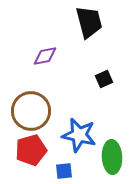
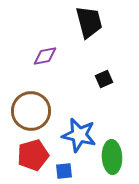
red pentagon: moved 2 px right, 5 px down
